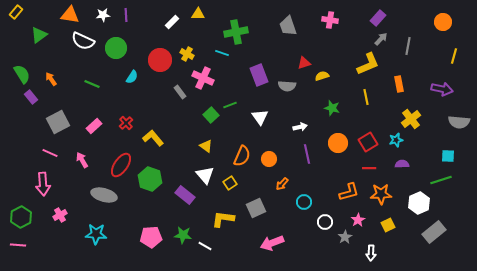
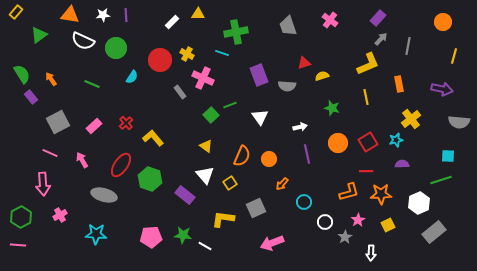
pink cross at (330, 20): rotated 28 degrees clockwise
red line at (369, 168): moved 3 px left, 3 px down
